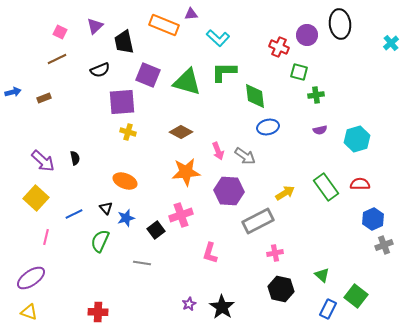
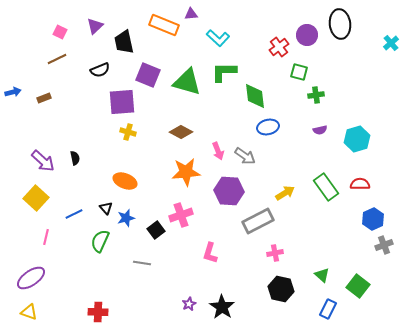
red cross at (279, 47): rotated 30 degrees clockwise
green square at (356, 296): moved 2 px right, 10 px up
